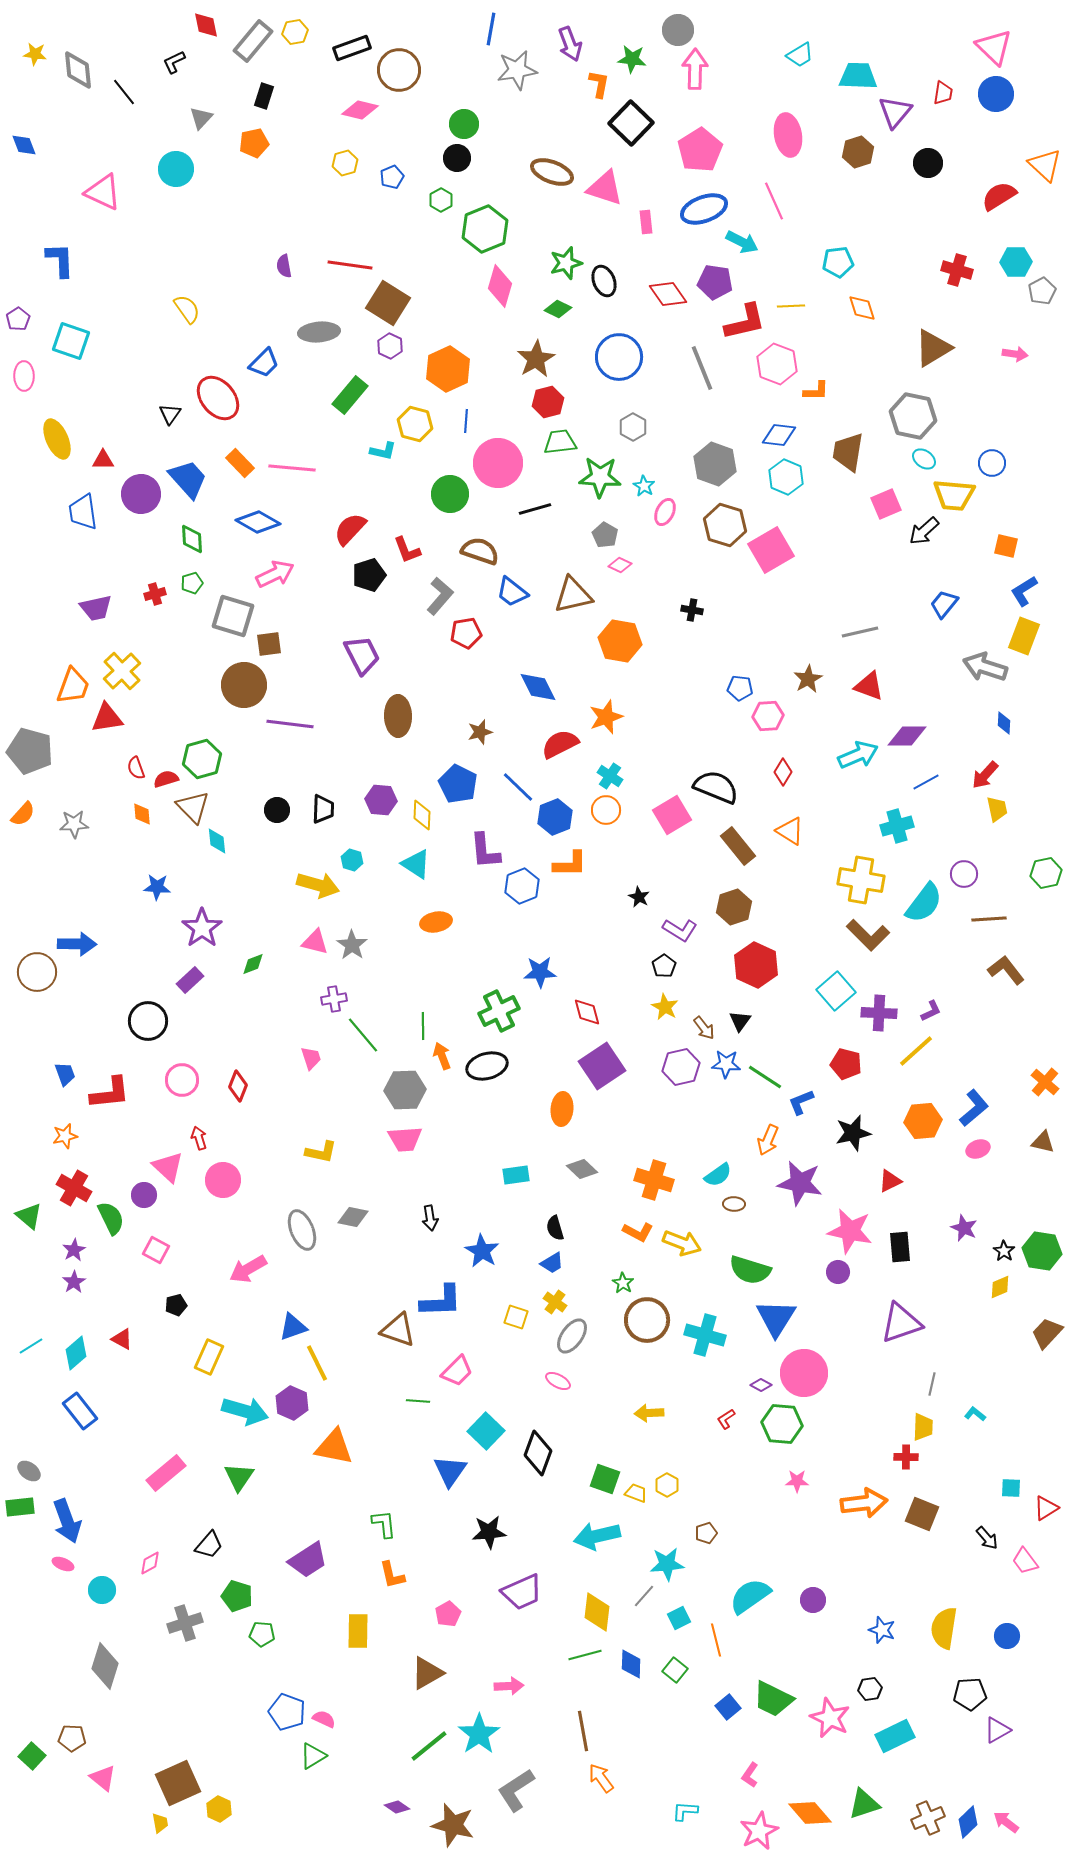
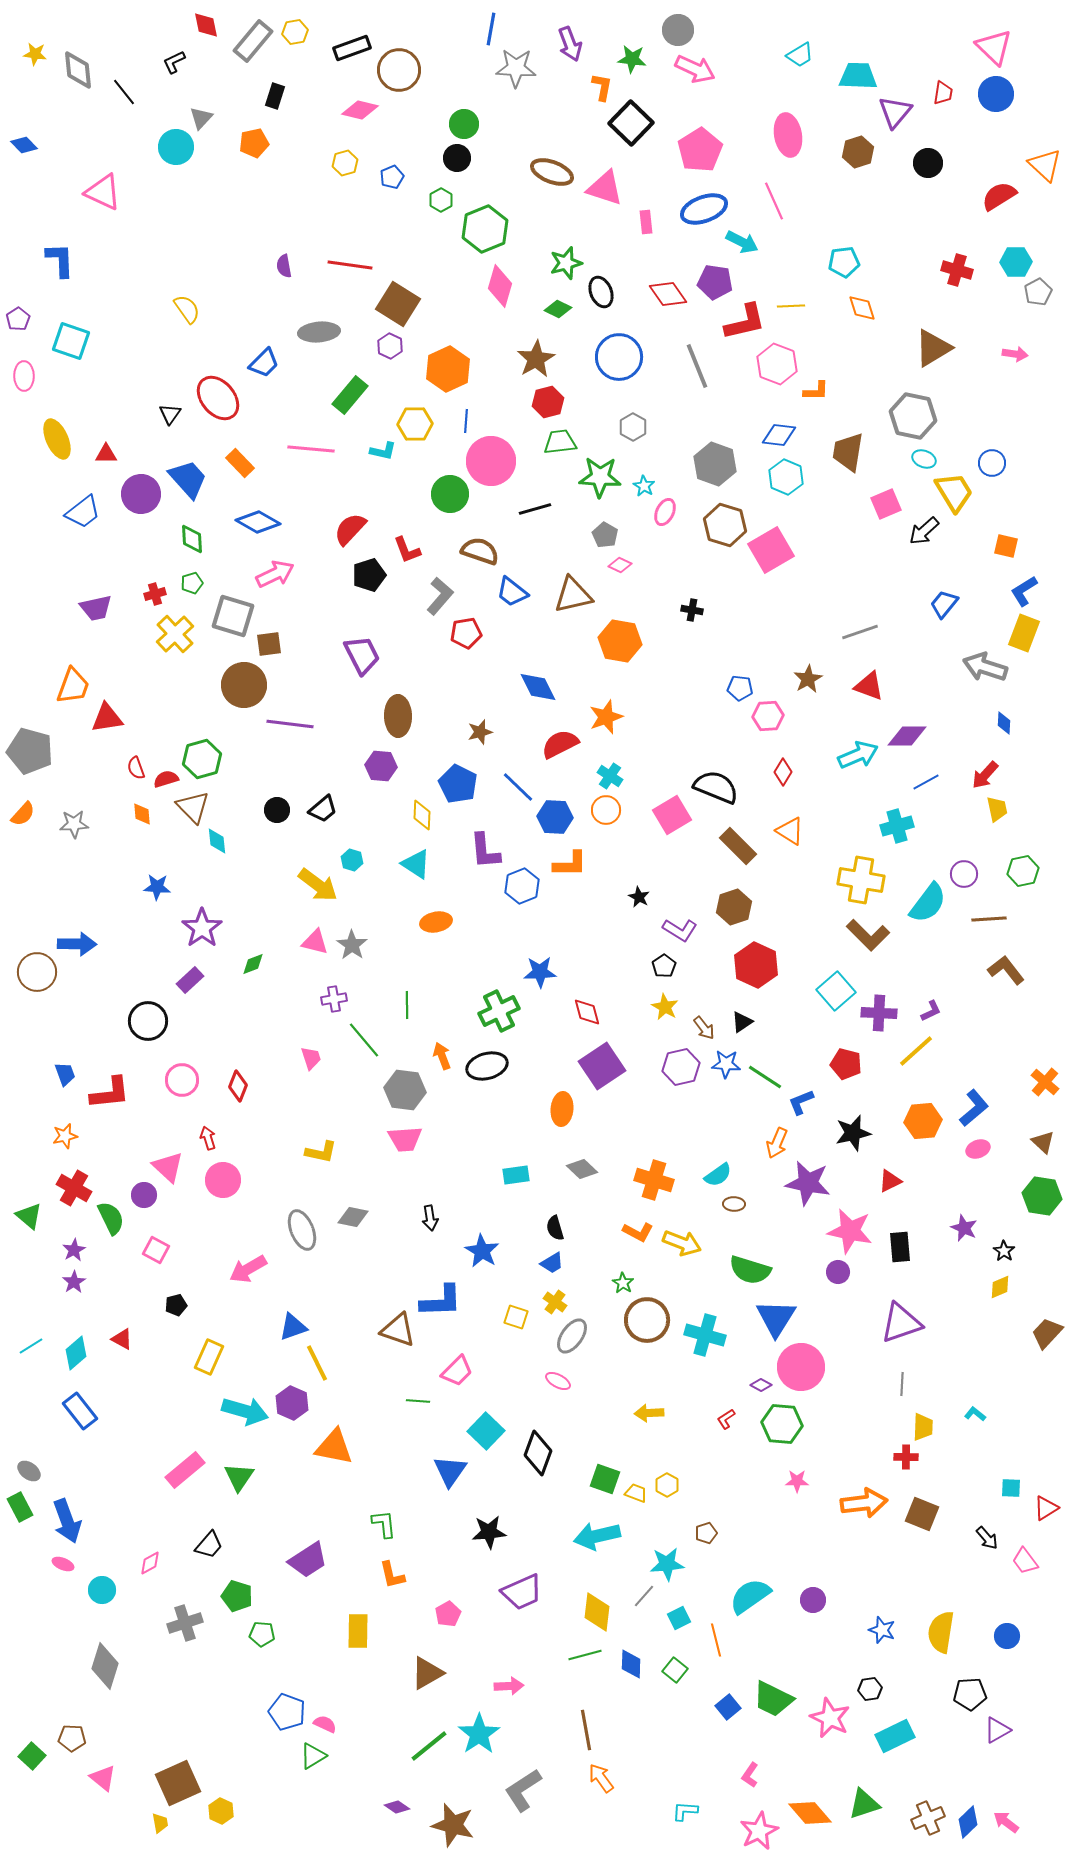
pink arrow at (695, 69): rotated 114 degrees clockwise
gray star at (517, 70): moved 1 px left, 2 px up; rotated 12 degrees clockwise
orange L-shape at (599, 84): moved 3 px right, 3 px down
black rectangle at (264, 96): moved 11 px right
blue diamond at (24, 145): rotated 24 degrees counterclockwise
cyan circle at (176, 169): moved 22 px up
cyan pentagon at (838, 262): moved 6 px right
black ellipse at (604, 281): moved 3 px left, 11 px down
gray pentagon at (1042, 291): moved 4 px left, 1 px down
brown square at (388, 303): moved 10 px right, 1 px down
gray line at (702, 368): moved 5 px left, 2 px up
yellow hexagon at (415, 424): rotated 16 degrees counterclockwise
cyan ellipse at (924, 459): rotated 15 degrees counterclockwise
red triangle at (103, 460): moved 3 px right, 6 px up
pink circle at (498, 463): moved 7 px left, 2 px up
pink line at (292, 468): moved 19 px right, 19 px up
yellow trapezoid at (954, 495): moved 3 px up; rotated 126 degrees counterclockwise
blue trapezoid at (83, 512): rotated 120 degrees counterclockwise
gray line at (860, 632): rotated 6 degrees counterclockwise
yellow rectangle at (1024, 636): moved 3 px up
yellow cross at (122, 671): moved 53 px right, 37 px up
purple hexagon at (381, 800): moved 34 px up
black trapezoid at (323, 809): rotated 48 degrees clockwise
blue hexagon at (555, 817): rotated 24 degrees clockwise
brown rectangle at (738, 846): rotated 6 degrees counterclockwise
green hexagon at (1046, 873): moved 23 px left, 2 px up
yellow arrow at (318, 885): rotated 21 degrees clockwise
cyan semicircle at (924, 903): moved 4 px right
black triangle at (740, 1021): moved 2 px right, 1 px down; rotated 20 degrees clockwise
green line at (423, 1026): moved 16 px left, 21 px up
green line at (363, 1035): moved 1 px right, 5 px down
gray hexagon at (405, 1090): rotated 9 degrees clockwise
red arrow at (199, 1138): moved 9 px right
orange arrow at (768, 1140): moved 9 px right, 3 px down
brown triangle at (1043, 1142): rotated 30 degrees clockwise
purple star at (800, 1183): moved 8 px right
green hexagon at (1042, 1251): moved 55 px up
pink circle at (804, 1373): moved 3 px left, 6 px up
gray line at (932, 1384): moved 30 px left; rotated 10 degrees counterclockwise
pink rectangle at (166, 1473): moved 19 px right, 3 px up
green rectangle at (20, 1507): rotated 68 degrees clockwise
yellow semicircle at (944, 1628): moved 3 px left, 4 px down
pink semicircle at (324, 1719): moved 1 px right, 5 px down
brown line at (583, 1731): moved 3 px right, 1 px up
gray L-shape at (516, 1790): moved 7 px right
yellow hexagon at (219, 1809): moved 2 px right, 2 px down
